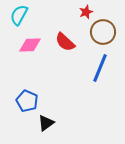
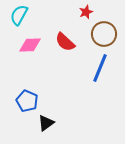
brown circle: moved 1 px right, 2 px down
